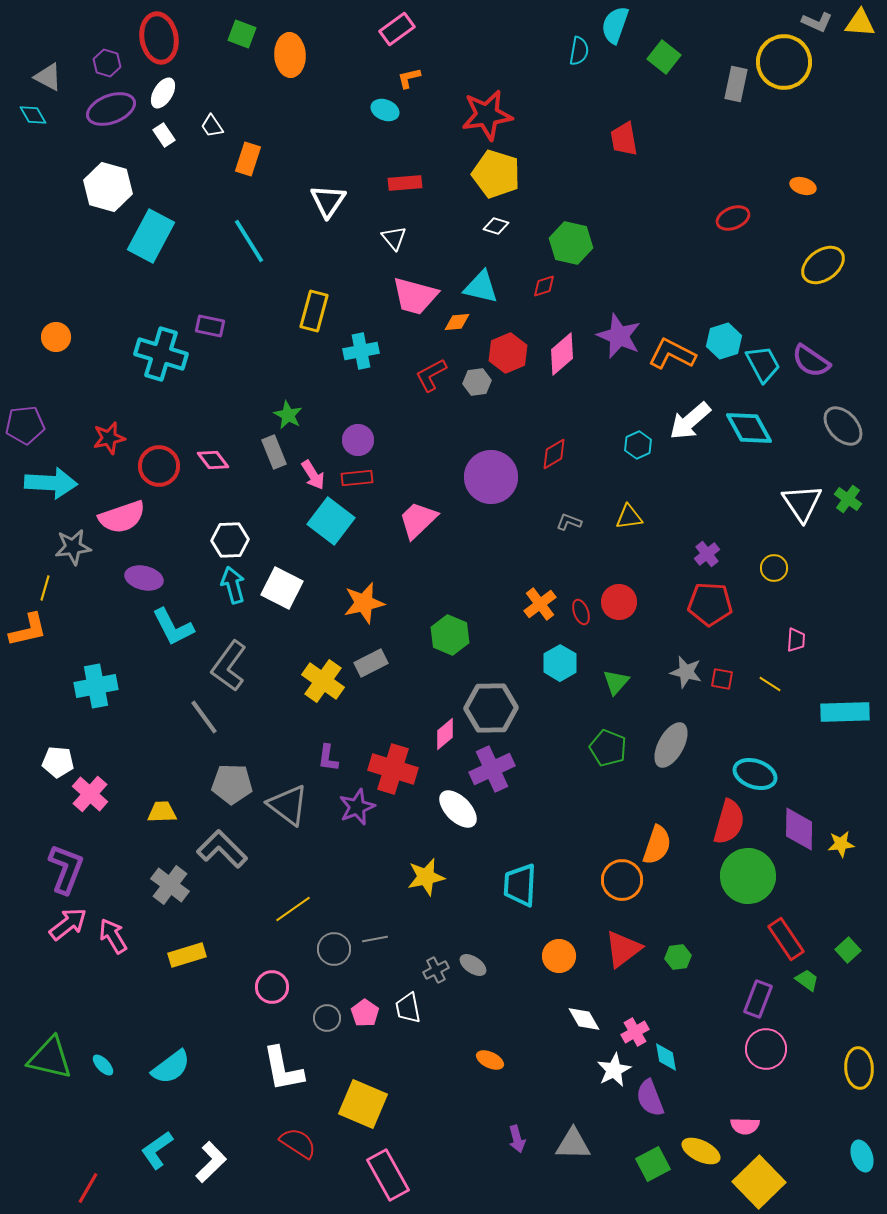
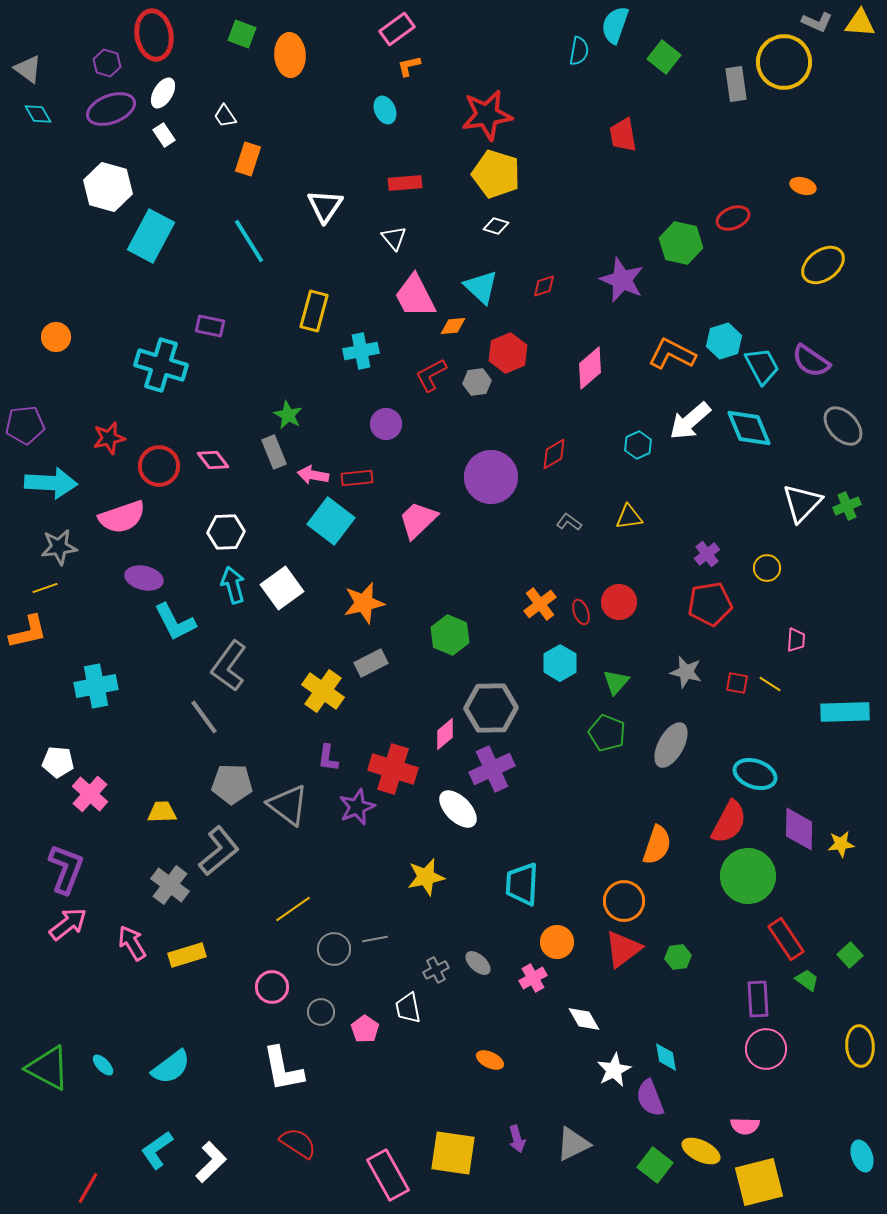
red ellipse at (159, 38): moved 5 px left, 3 px up
gray triangle at (48, 77): moved 20 px left, 8 px up; rotated 8 degrees clockwise
orange L-shape at (409, 78): moved 12 px up
gray rectangle at (736, 84): rotated 20 degrees counterclockwise
cyan ellipse at (385, 110): rotated 44 degrees clockwise
cyan diamond at (33, 115): moved 5 px right, 1 px up
white trapezoid at (212, 126): moved 13 px right, 10 px up
red trapezoid at (624, 139): moved 1 px left, 4 px up
white triangle at (328, 201): moved 3 px left, 5 px down
green hexagon at (571, 243): moved 110 px right
cyan triangle at (481, 287): rotated 30 degrees clockwise
pink trapezoid at (415, 296): rotated 48 degrees clockwise
orange diamond at (457, 322): moved 4 px left, 4 px down
purple star at (619, 336): moved 3 px right, 56 px up
cyan cross at (161, 354): moved 11 px down
pink diamond at (562, 354): moved 28 px right, 14 px down
cyan trapezoid at (763, 364): moved 1 px left, 2 px down
cyan diamond at (749, 428): rotated 6 degrees clockwise
purple circle at (358, 440): moved 28 px right, 16 px up
pink arrow at (313, 475): rotated 132 degrees clockwise
green cross at (848, 499): moved 1 px left, 7 px down; rotated 32 degrees clockwise
white triangle at (802, 503): rotated 18 degrees clockwise
gray L-shape at (569, 522): rotated 15 degrees clockwise
white hexagon at (230, 540): moved 4 px left, 8 px up
gray star at (73, 547): moved 14 px left
yellow circle at (774, 568): moved 7 px left
yellow line at (45, 588): rotated 55 degrees clockwise
white square at (282, 588): rotated 27 degrees clockwise
red pentagon at (710, 604): rotated 12 degrees counterclockwise
cyan L-shape at (173, 627): moved 2 px right, 5 px up
orange L-shape at (28, 630): moved 2 px down
red square at (722, 679): moved 15 px right, 4 px down
yellow cross at (323, 681): moved 10 px down
green pentagon at (608, 748): moved 1 px left, 15 px up
red semicircle at (729, 822): rotated 12 degrees clockwise
gray L-shape at (222, 849): moved 3 px left, 2 px down; rotated 96 degrees clockwise
orange circle at (622, 880): moved 2 px right, 21 px down
cyan trapezoid at (520, 885): moved 2 px right, 1 px up
pink arrow at (113, 936): moved 19 px right, 7 px down
green square at (848, 950): moved 2 px right, 5 px down
orange circle at (559, 956): moved 2 px left, 14 px up
gray ellipse at (473, 965): moved 5 px right, 2 px up; rotated 8 degrees clockwise
purple rectangle at (758, 999): rotated 24 degrees counterclockwise
pink pentagon at (365, 1013): moved 16 px down
gray circle at (327, 1018): moved 6 px left, 6 px up
pink cross at (635, 1032): moved 102 px left, 54 px up
green triangle at (50, 1058): moved 2 px left, 10 px down; rotated 15 degrees clockwise
yellow ellipse at (859, 1068): moved 1 px right, 22 px up
yellow square at (363, 1104): moved 90 px right, 49 px down; rotated 15 degrees counterclockwise
gray triangle at (573, 1144): rotated 27 degrees counterclockwise
green square at (653, 1164): moved 2 px right, 1 px down; rotated 24 degrees counterclockwise
yellow square at (759, 1182): rotated 30 degrees clockwise
